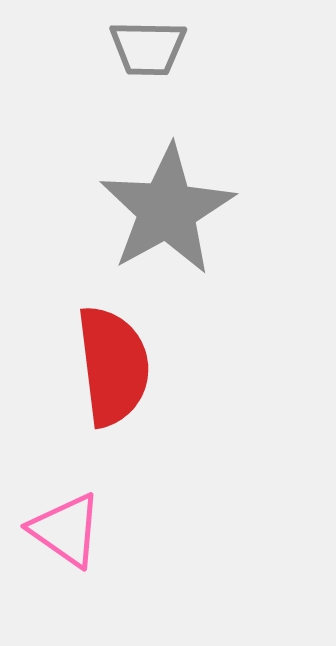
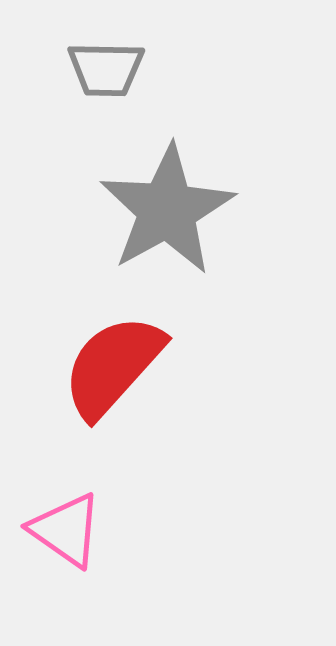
gray trapezoid: moved 42 px left, 21 px down
red semicircle: rotated 131 degrees counterclockwise
